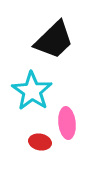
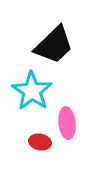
black trapezoid: moved 5 px down
